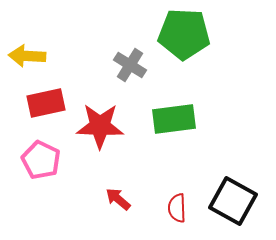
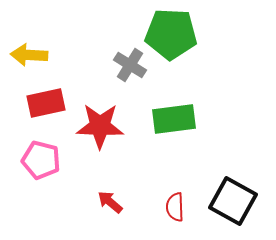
green pentagon: moved 13 px left
yellow arrow: moved 2 px right, 1 px up
pink pentagon: rotated 12 degrees counterclockwise
red arrow: moved 8 px left, 3 px down
red semicircle: moved 2 px left, 1 px up
